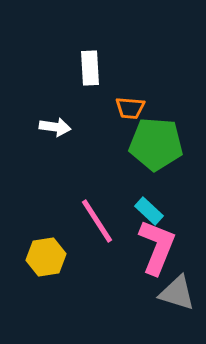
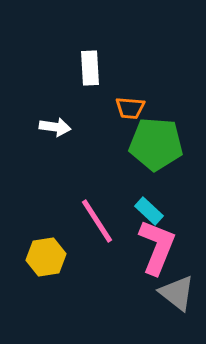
gray triangle: rotated 21 degrees clockwise
